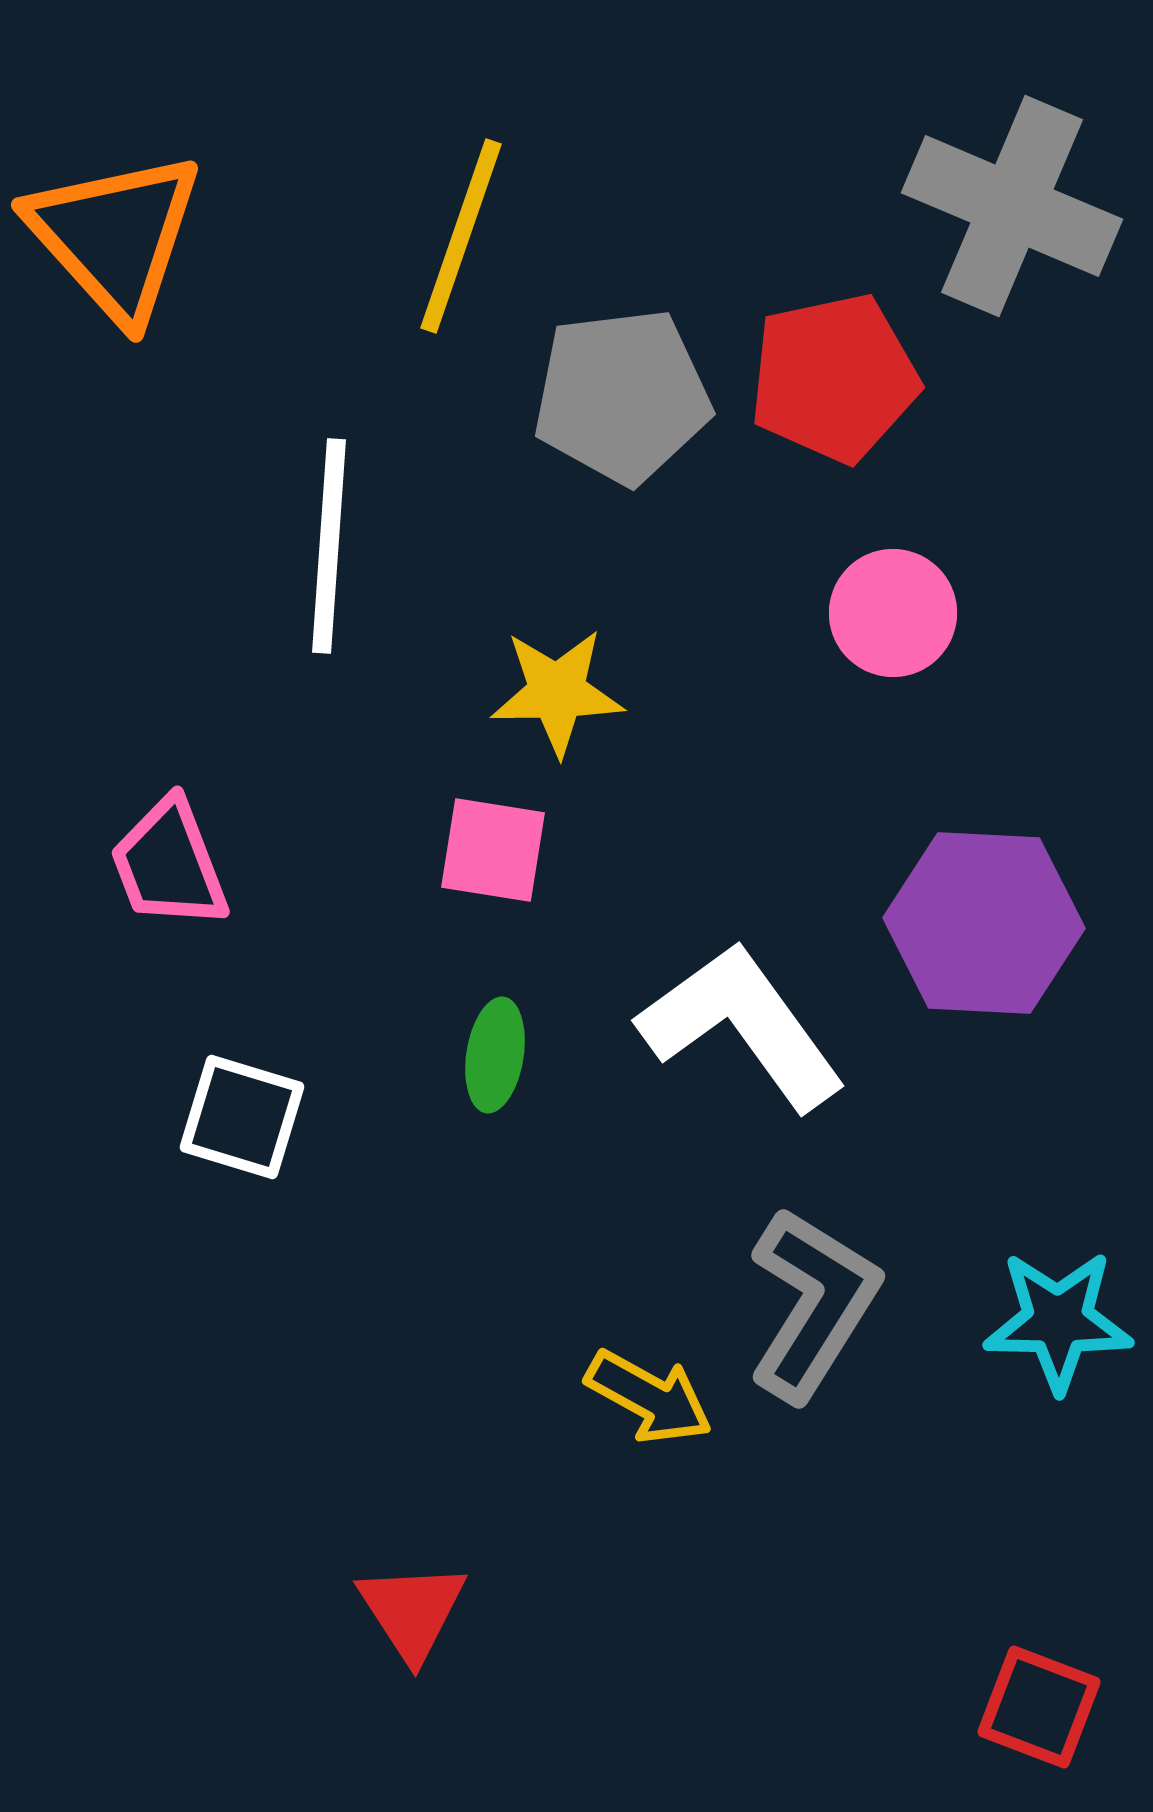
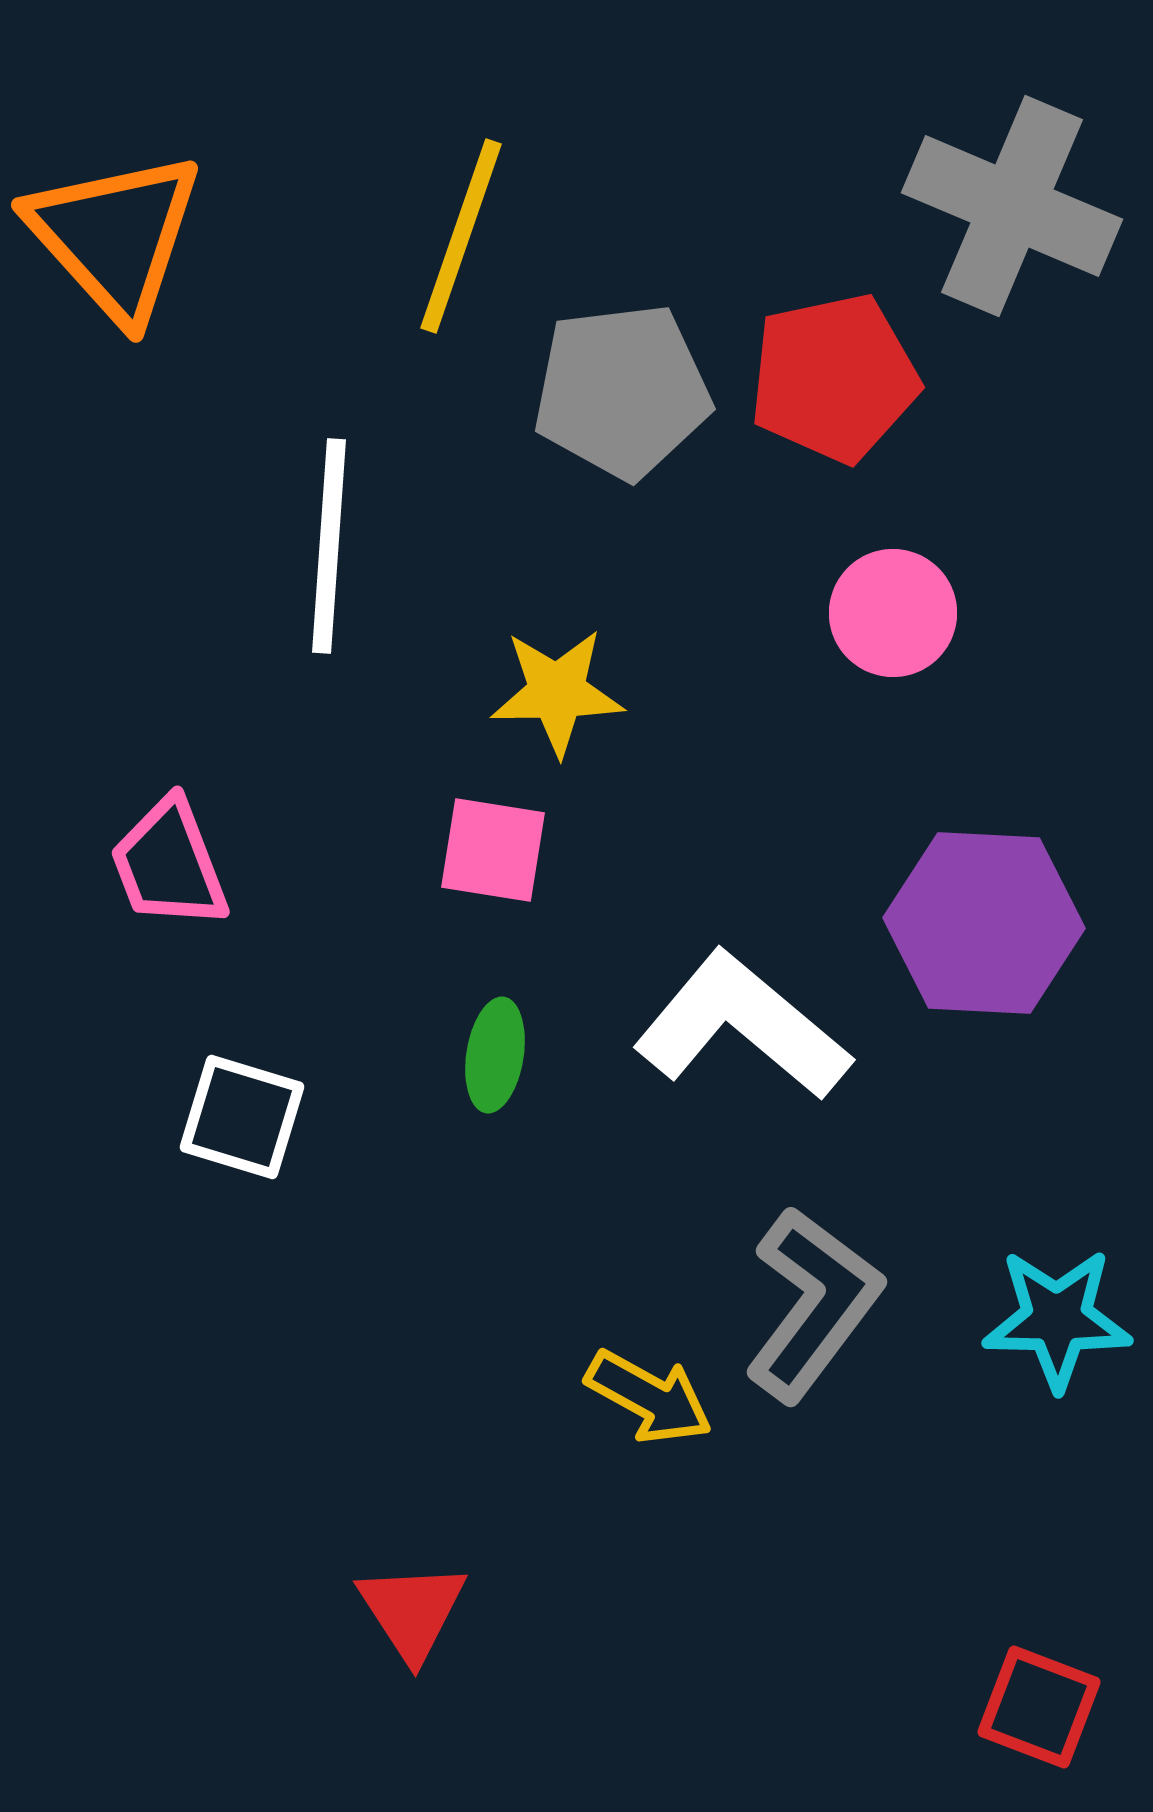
gray pentagon: moved 5 px up
white L-shape: rotated 14 degrees counterclockwise
gray L-shape: rotated 5 degrees clockwise
cyan star: moved 1 px left, 2 px up
